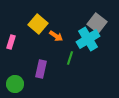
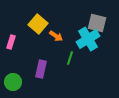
gray square: rotated 24 degrees counterclockwise
green circle: moved 2 px left, 2 px up
